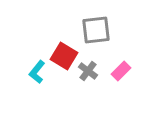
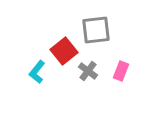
red square: moved 5 px up; rotated 20 degrees clockwise
pink rectangle: rotated 24 degrees counterclockwise
